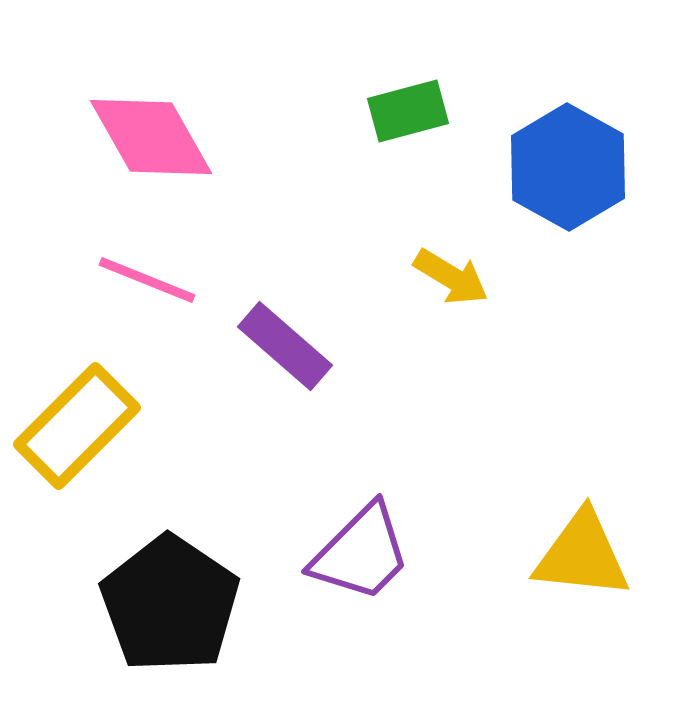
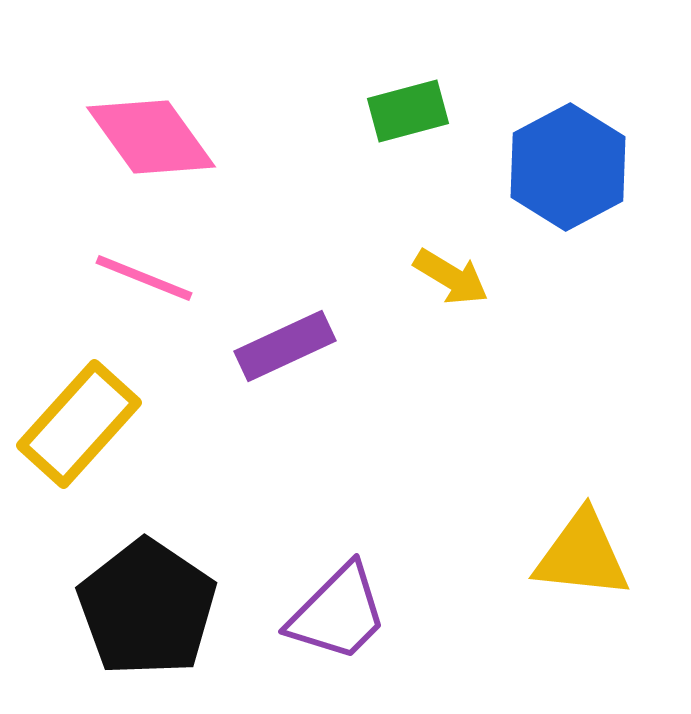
pink diamond: rotated 6 degrees counterclockwise
blue hexagon: rotated 3 degrees clockwise
pink line: moved 3 px left, 2 px up
purple rectangle: rotated 66 degrees counterclockwise
yellow rectangle: moved 2 px right, 2 px up; rotated 3 degrees counterclockwise
purple trapezoid: moved 23 px left, 60 px down
black pentagon: moved 23 px left, 4 px down
